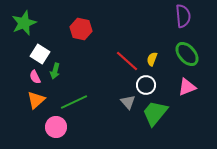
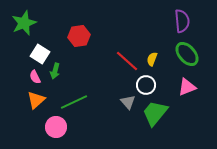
purple semicircle: moved 1 px left, 5 px down
red hexagon: moved 2 px left, 7 px down; rotated 20 degrees counterclockwise
